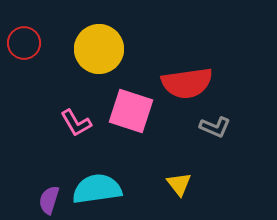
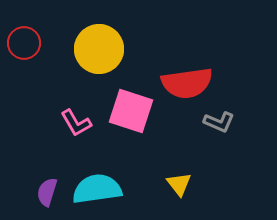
gray L-shape: moved 4 px right, 5 px up
purple semicircle: moved 2 px left, 8 px up
